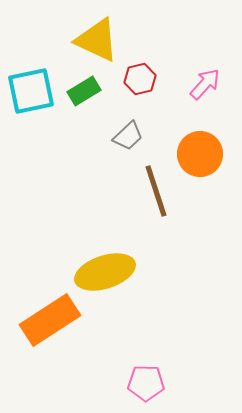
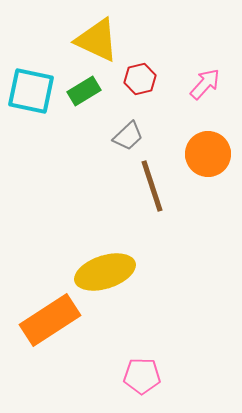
cyan square: rotated 24 degrees clockwise
orange circle: moved 8 px right
brown line: moved 4 px left, 5 px up
pink pentagon: moved 4 px left, 7 px up
